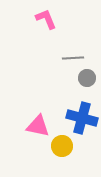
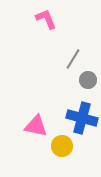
gray line: moved 1 px down; rotated 55 degrees counterclockwise
gray circle: moved 1 px right, 2 px down
pink triangle: moved 2 px left
